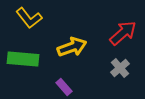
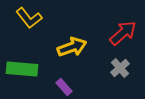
green rectangle: moved 1 px left, 10 px down
